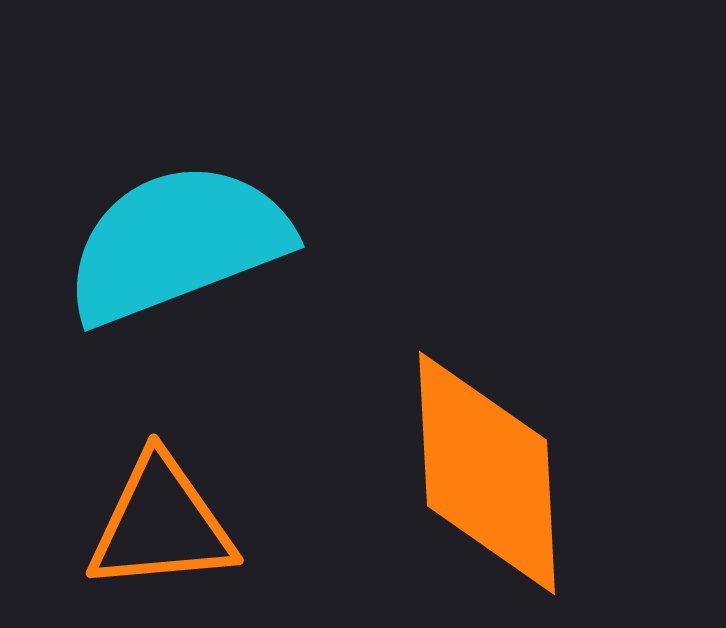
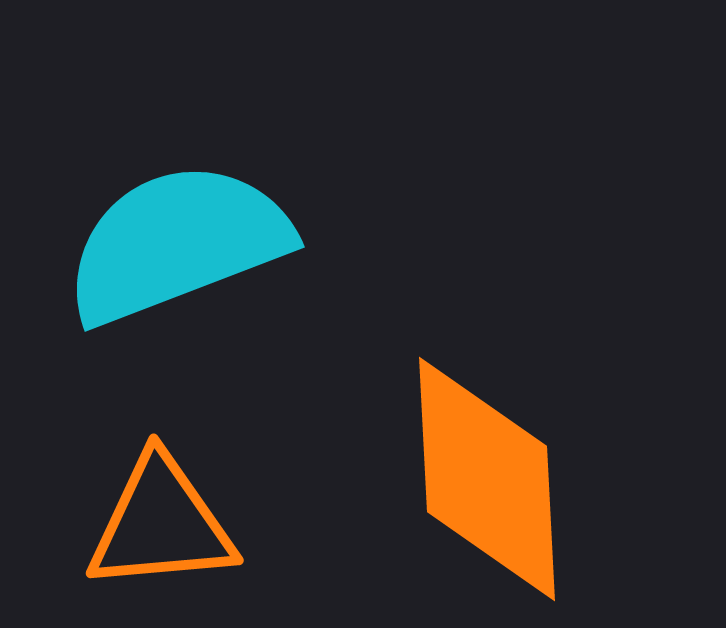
orange diamond: moved 6 px down
